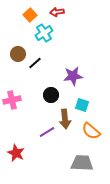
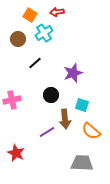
orange square: rotated 16 degrees counterclockwise
brown circle: moved 15 px up
purple star: moved 3 px up; rotated 12 degrees counterclockwise
